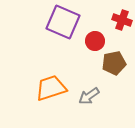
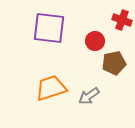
purple square: moved 14 px left, 6 px down; rotated 16 degrees counterclockwise
